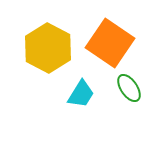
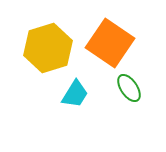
yellow hexagon: rotated 15 degrees clockwise
cyan trapezoid: moved 6 px left
